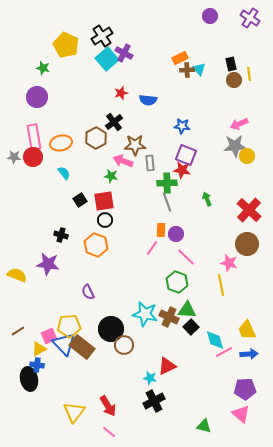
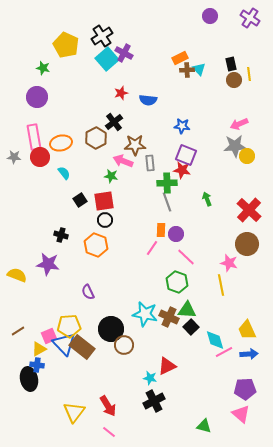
red circle at (33, 157): moved 7 px right
